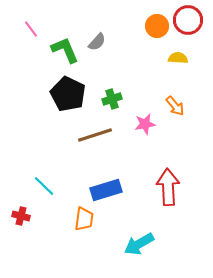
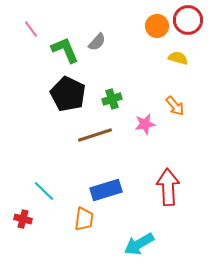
yellow semicircle: rotated 12 degrees clockwise
cyan line: moved 5 px down
red cross: moved 2 px right, 3 px down
